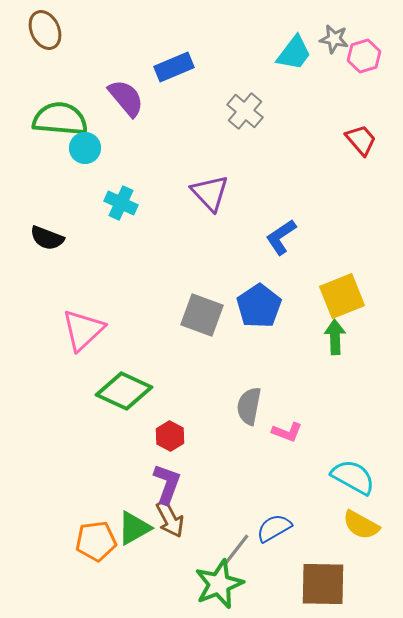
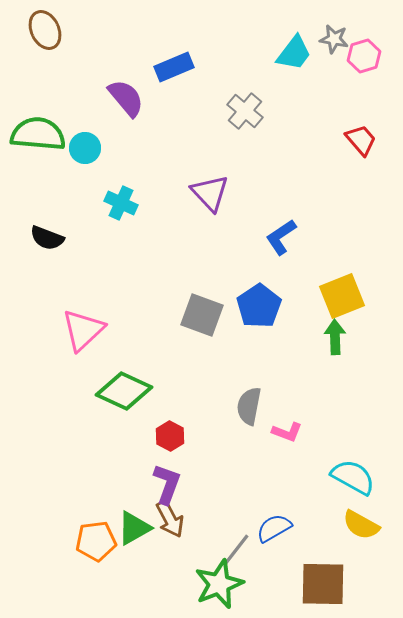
green semicircle: moved 22 px left, 15 px down
